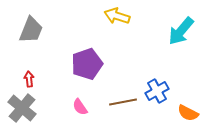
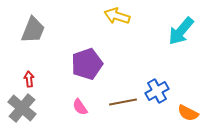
gray trapezoid: moved 2 px right
